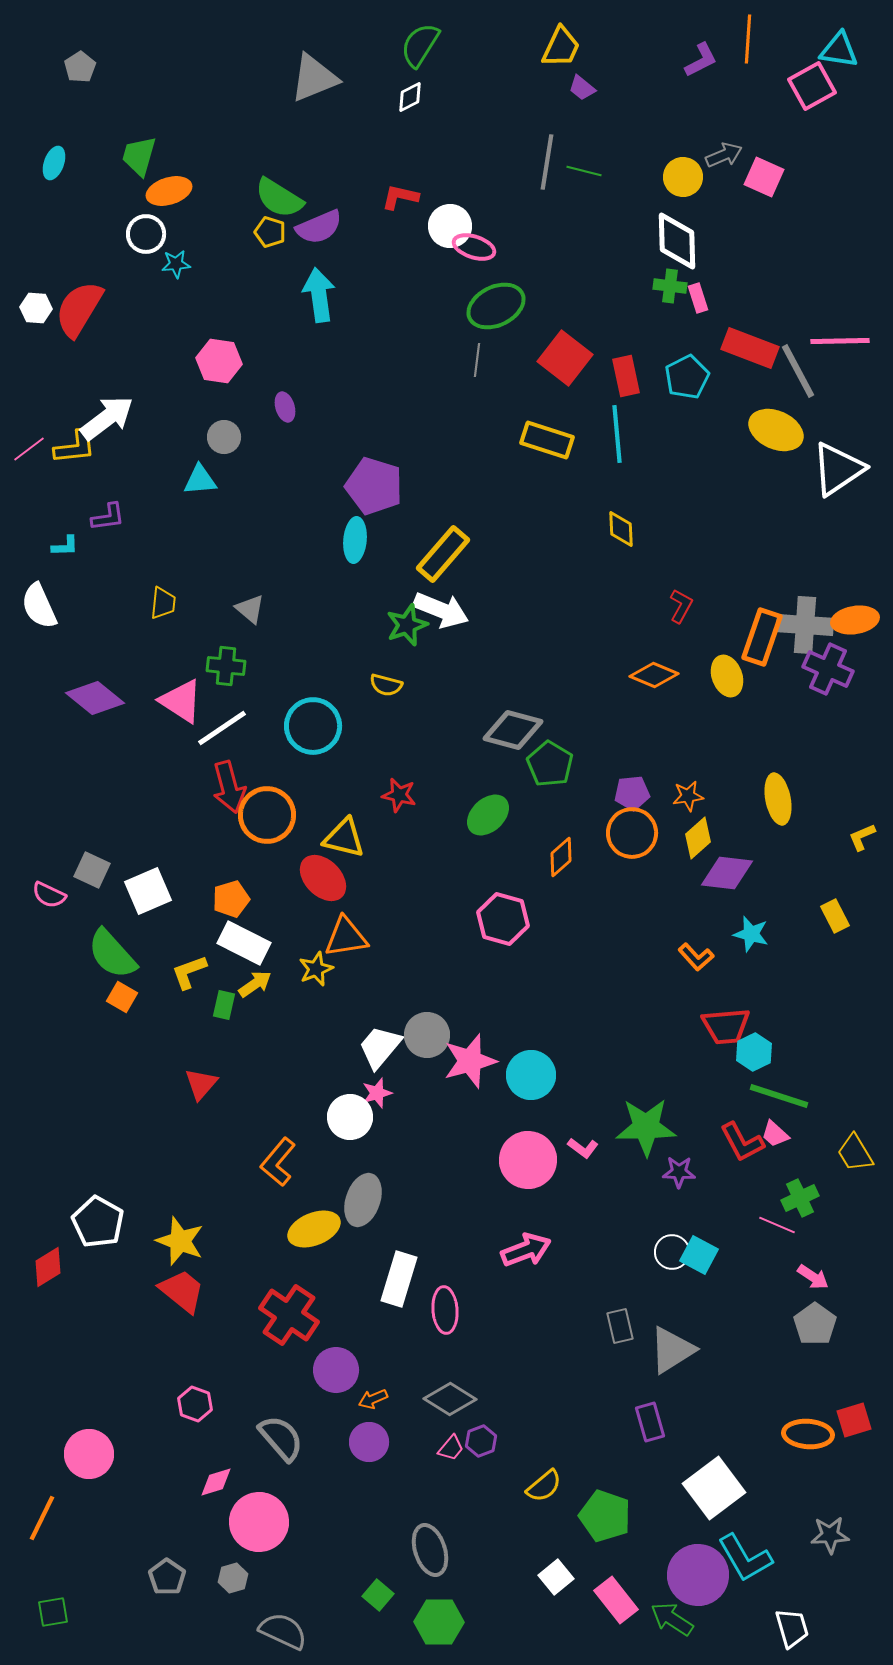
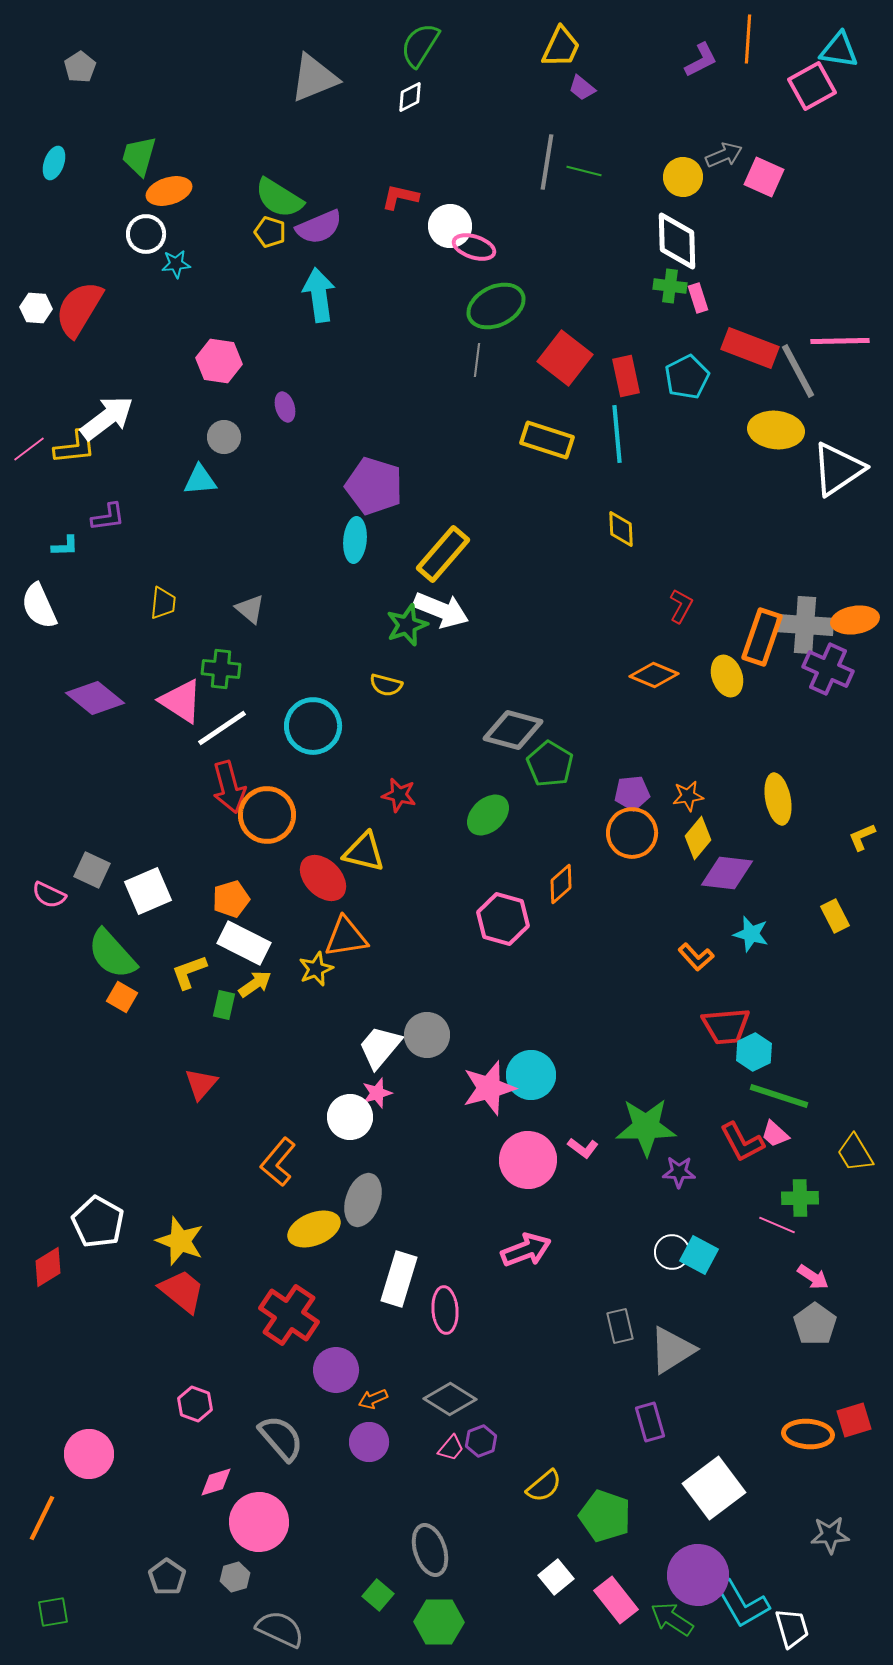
yellow ellipse at (776, 430): rotated 18 degrees counterclockwise
green cross at (226, 666): moved 5 px left, 3 px down
yellow triangle at (344, 838): moved 20 px right, 14 px down
yellow diamond at (698, 838): rotated 9 degrees counterclockwise
orange diamond at (561, 857): moved 27 px down
pink star at (470, 1061): moved 19 px right, 27 px down
green cross at (800, 1198): rotated 24 degrees clockwise
cyan L-shape at (745, 1558): moved 3 px left, 46 px down
gray hexagon at (233, 1578): moved 2 px right, 1 px up
gray semicircle at (283, 1631): moved 3 px left, 2 px up
